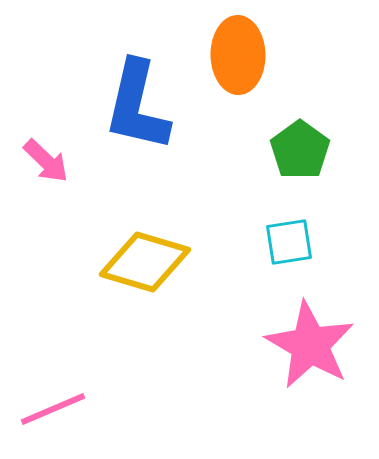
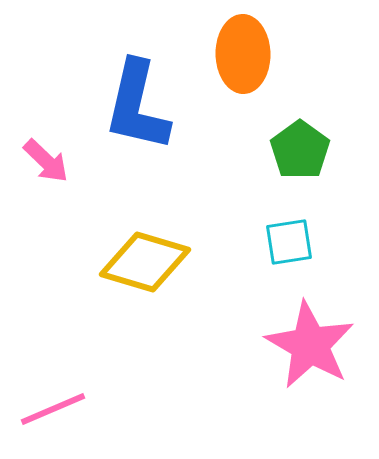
orange ellipse: moved 5 px right, 1 px up
